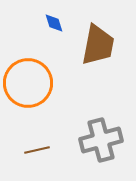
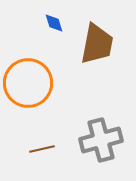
brown trapezoid: moved 1 px left, 1 px up
brown line: moved 5 px right, 1 px up
